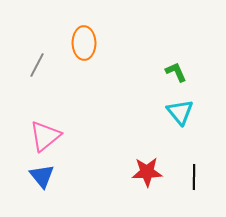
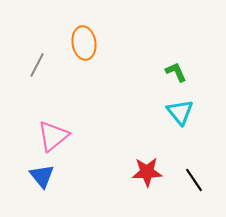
orange ellipse: rotated 8 degrees counterclockwise
pink triangle: moved 8 px right
black line: moved 3 px down; rotated 35 degrees counterclockwise
